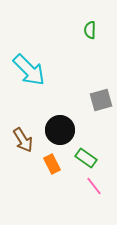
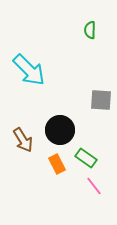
gray square: rotated 20 degrees clockwise
orange rectangle: moved 5 px right
